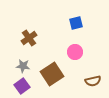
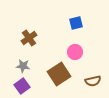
brown square: moved 7 px right
